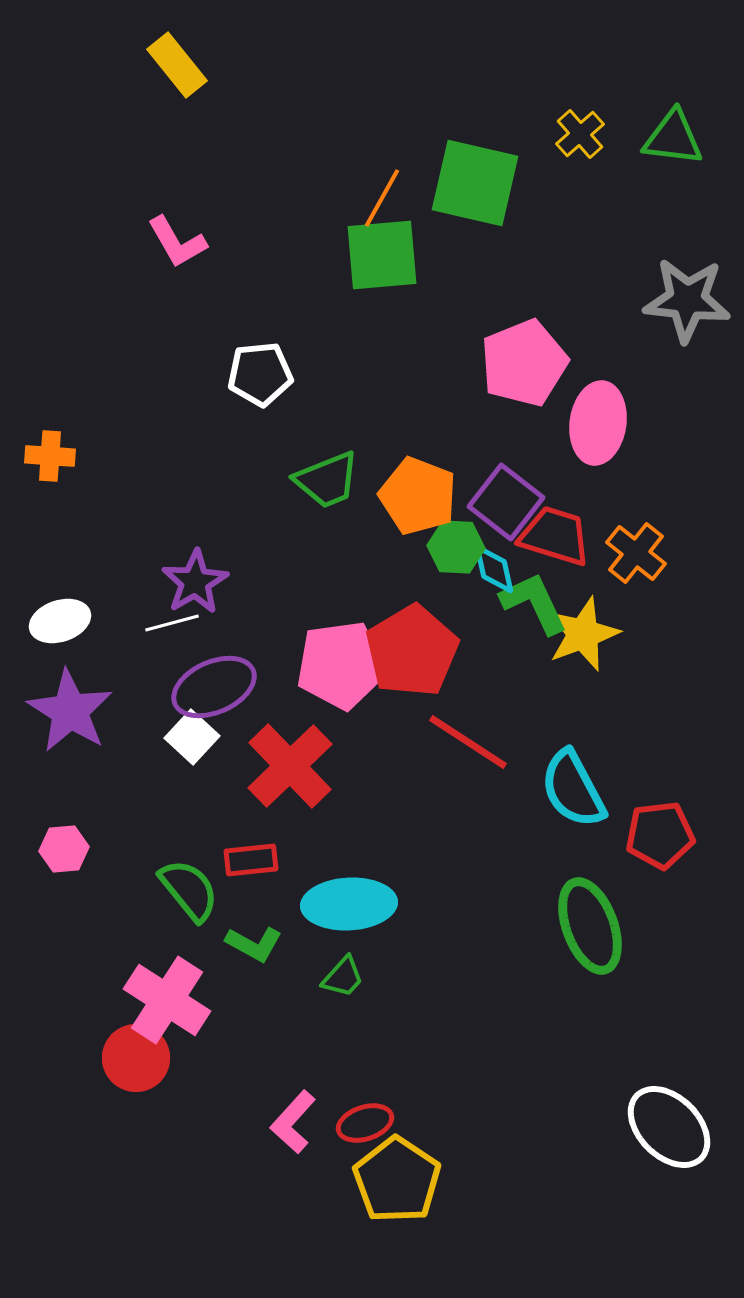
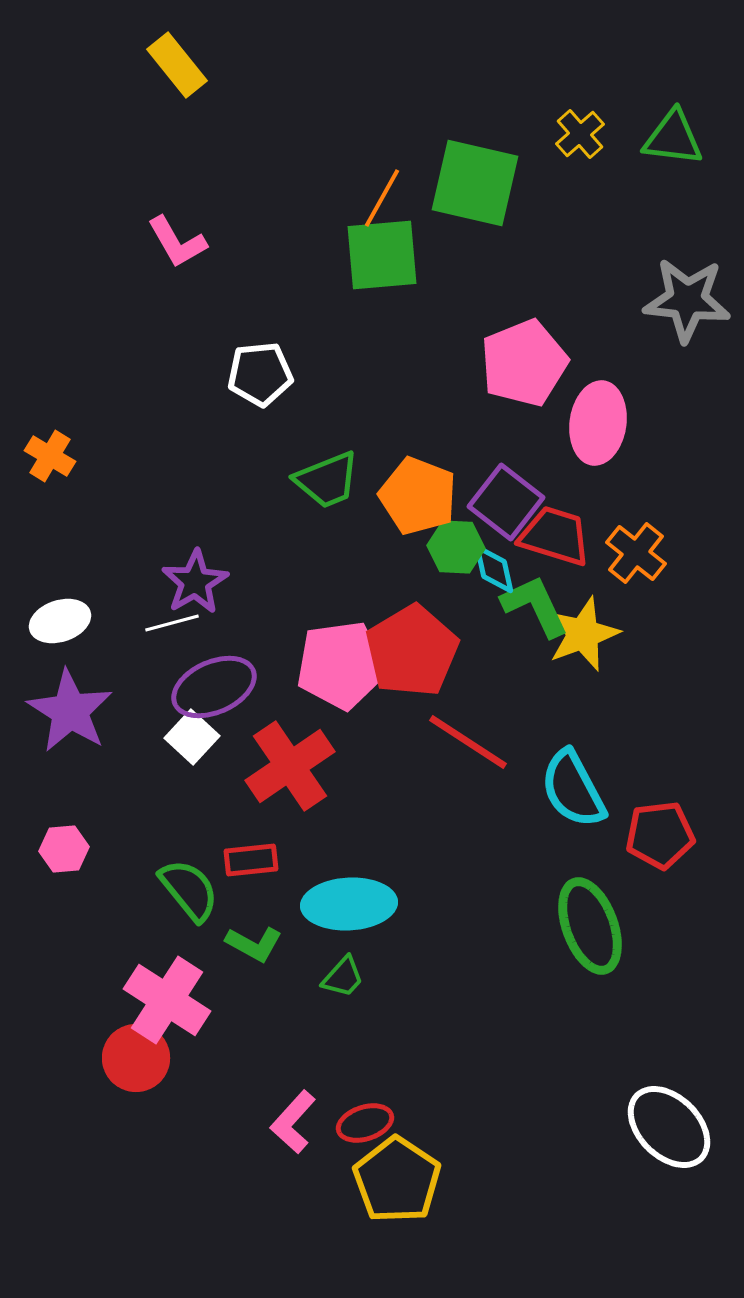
orange cross at (50, 456): rotated 27 degrees clockwise
green L-shape at (534, 603): moved 1 px right, 3 px down
red cross at (290, 766): rotated 10 degrees clockwise
